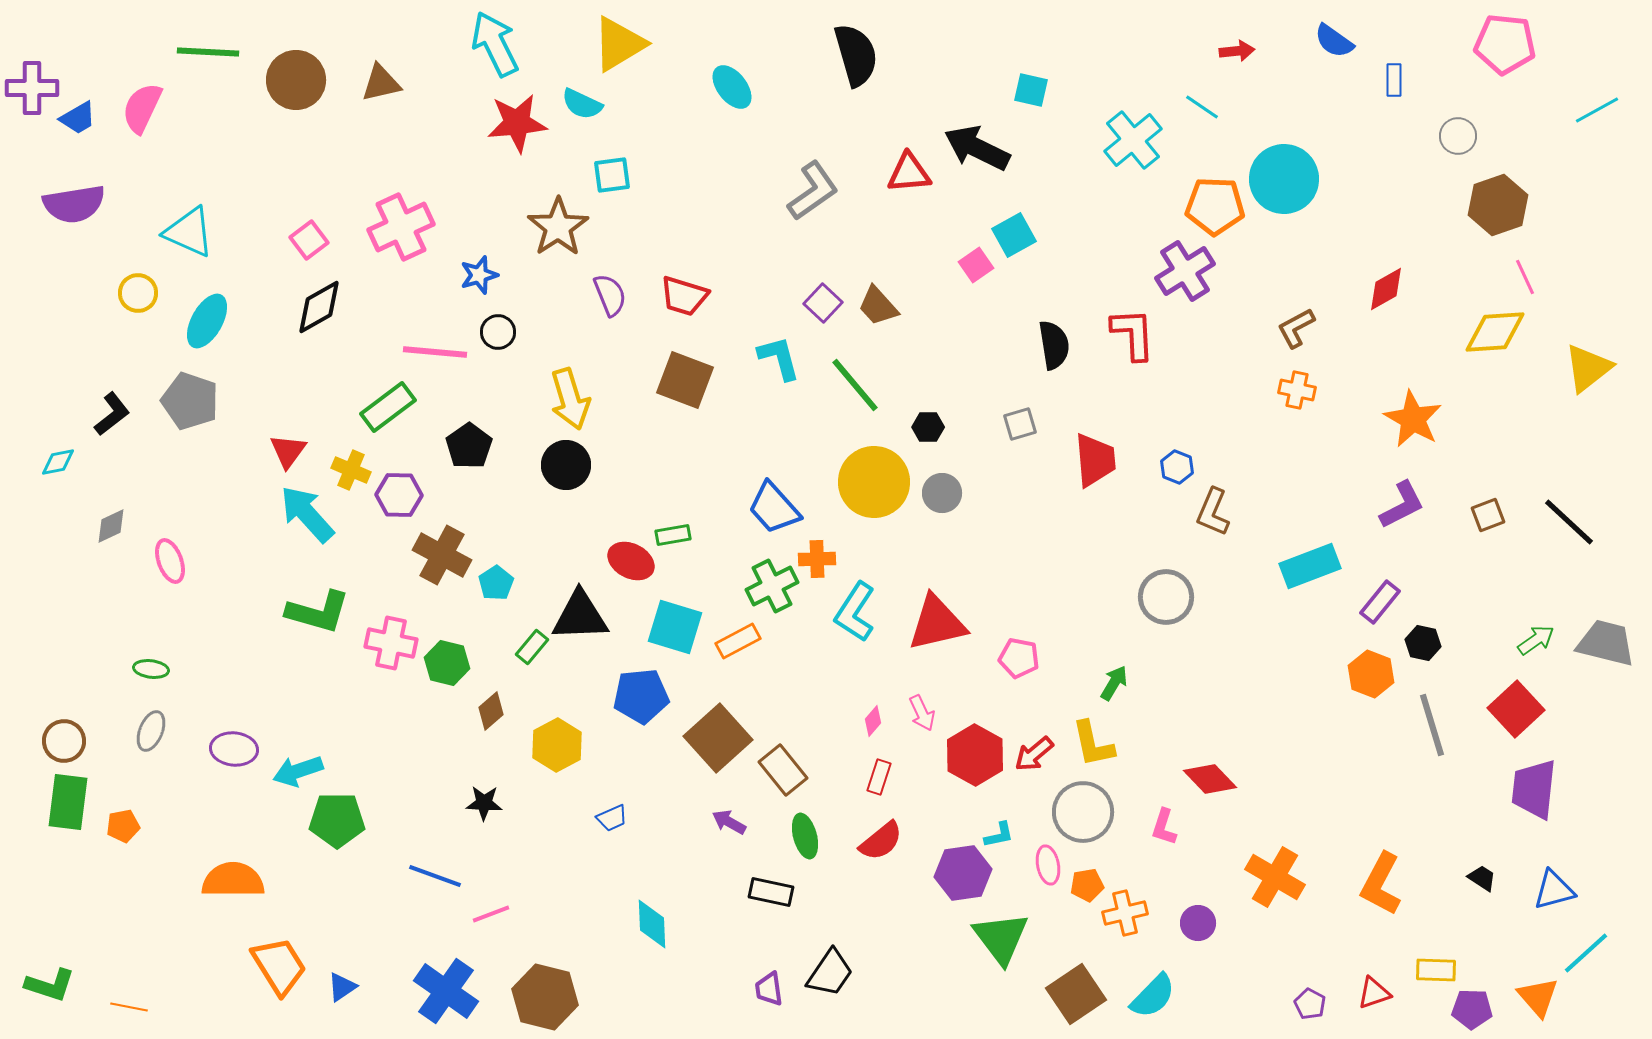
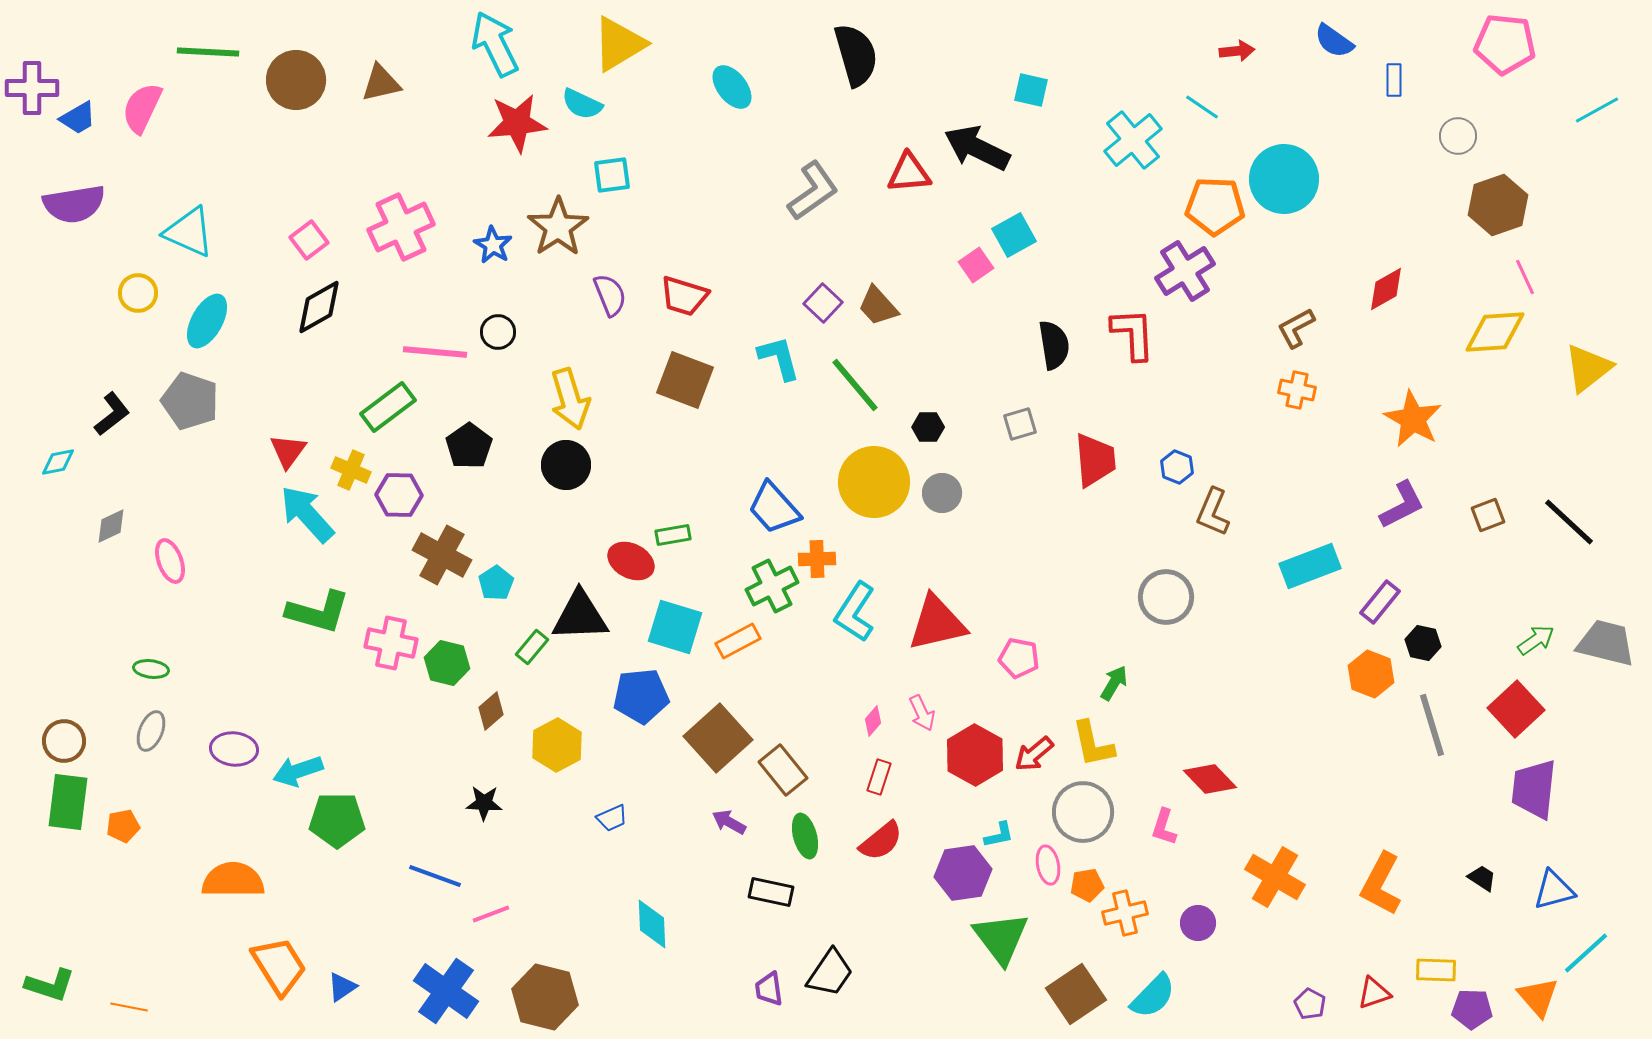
blue star at (479, 275): moved 14 px right, 30 px up; rotated 24 degrees counterclockwise
